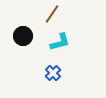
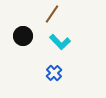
cyan L-shape: rotated 60 degrees clockwise
blue cross: moved 1 px right
